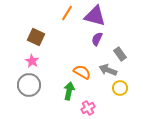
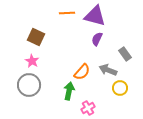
orange line: rotated 56 degrees clockwise
gray rectangle: moved 5 px right
orange semicircle: rotated 102 degrees clockwise
